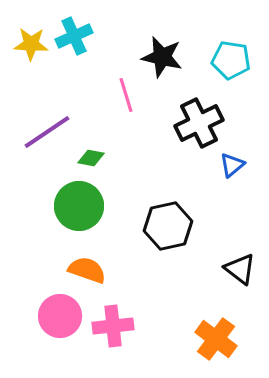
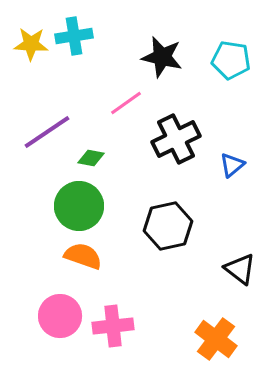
cyan cross: rotated 15 degrees clockwise
pink line: moved 8 px down; rotated 72 degrees clockwise
black cross: moved 23 px left, 16 px down
orange semicircle: moved 4 px left, 14 px up
